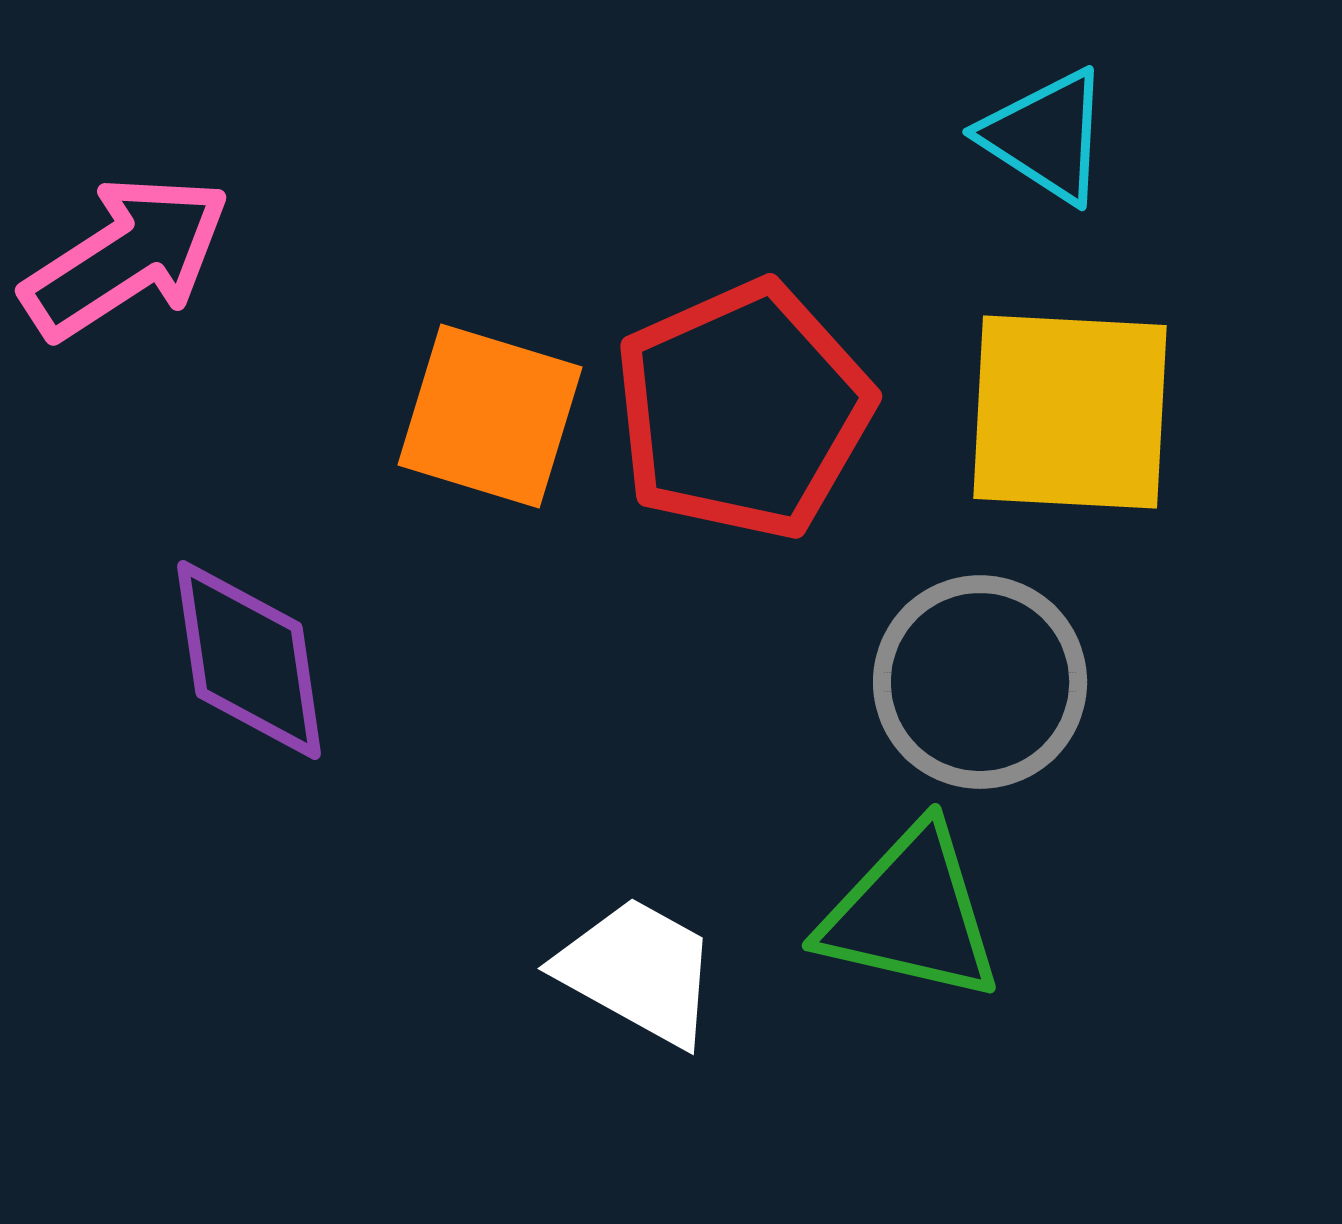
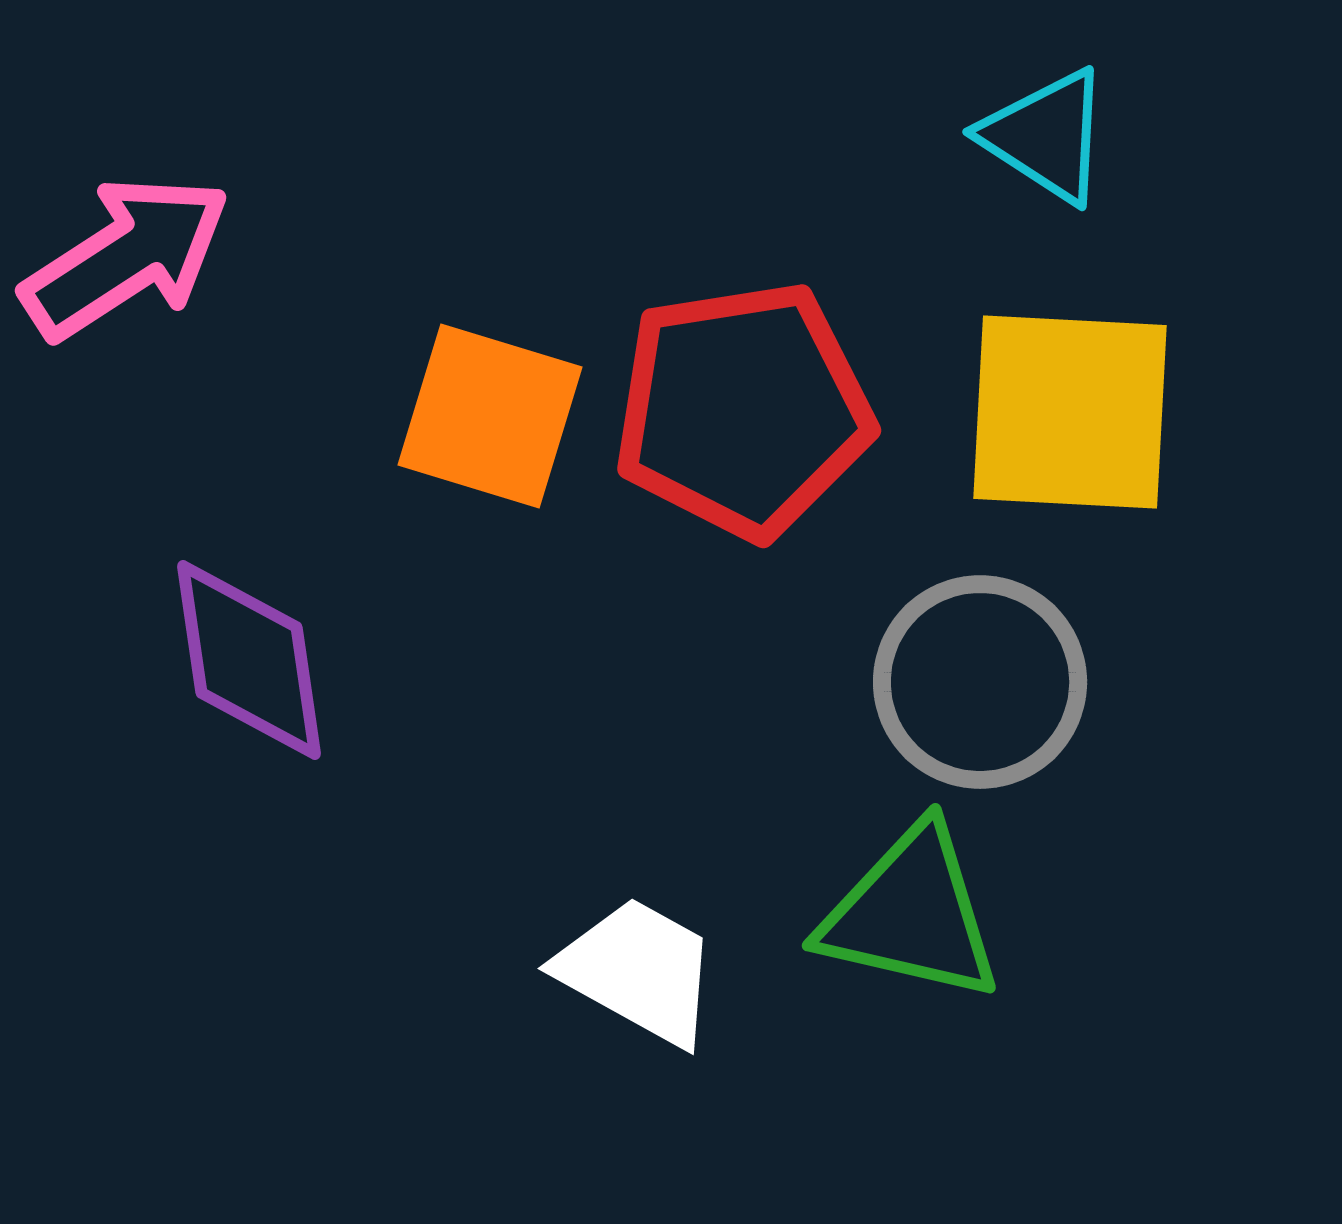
red pentagon: rotated 15 degrees clockwise
